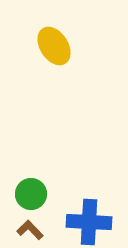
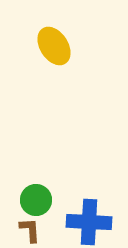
green circle: moved 5 px right, 6 px down
brown L-shape: rotated 40 degrees clockwise
